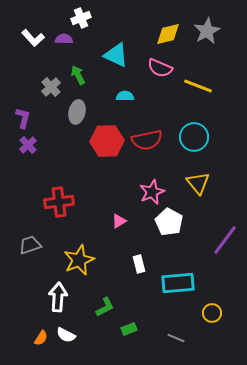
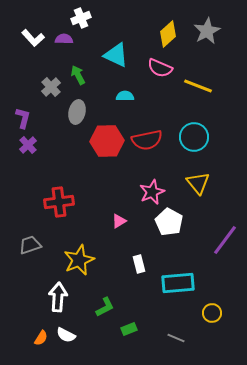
yellow diamond: rotated 28 degrees counterclockwise
